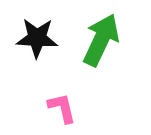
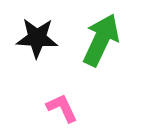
pink L-shape: rotated 12 degrees counterclockwise
